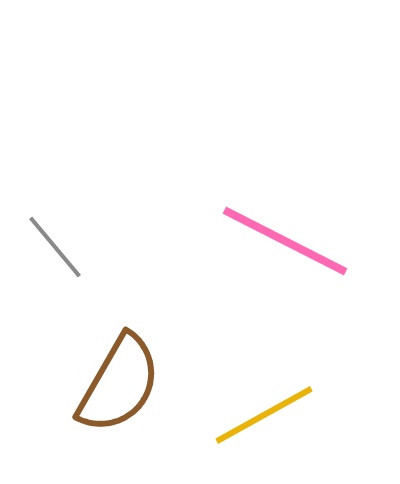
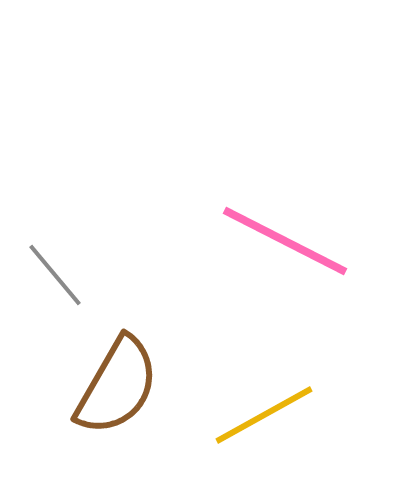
gray line: moved 28 px down
brown semicircle: moved 2 px left, 2 px down
